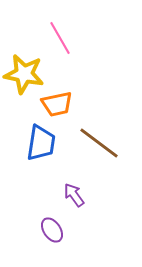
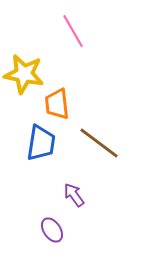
pink line: moved 13 px right, 7 px up
orange trapezoid: rotated 96 degrees clockwise
